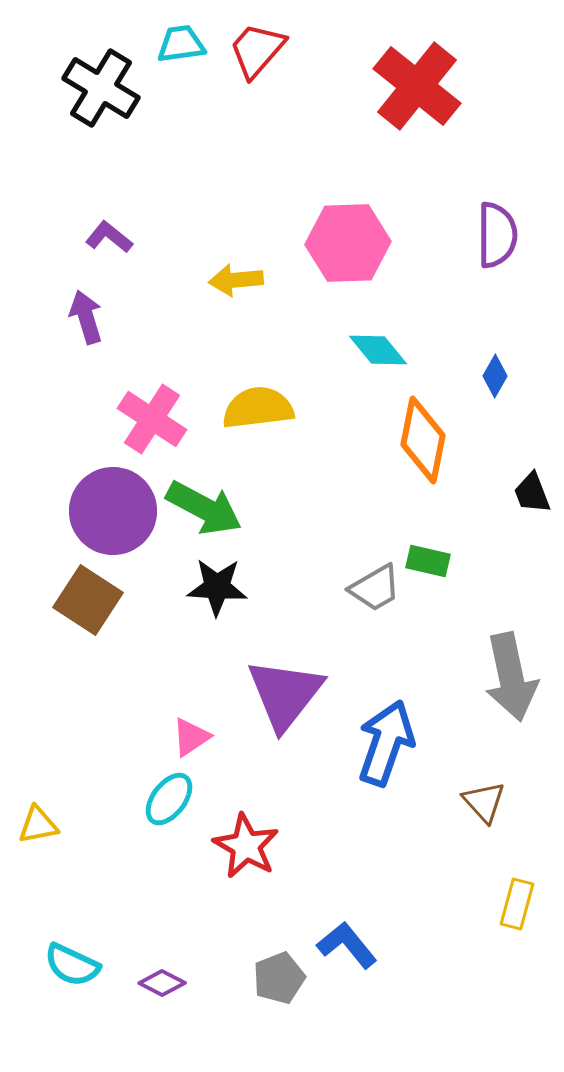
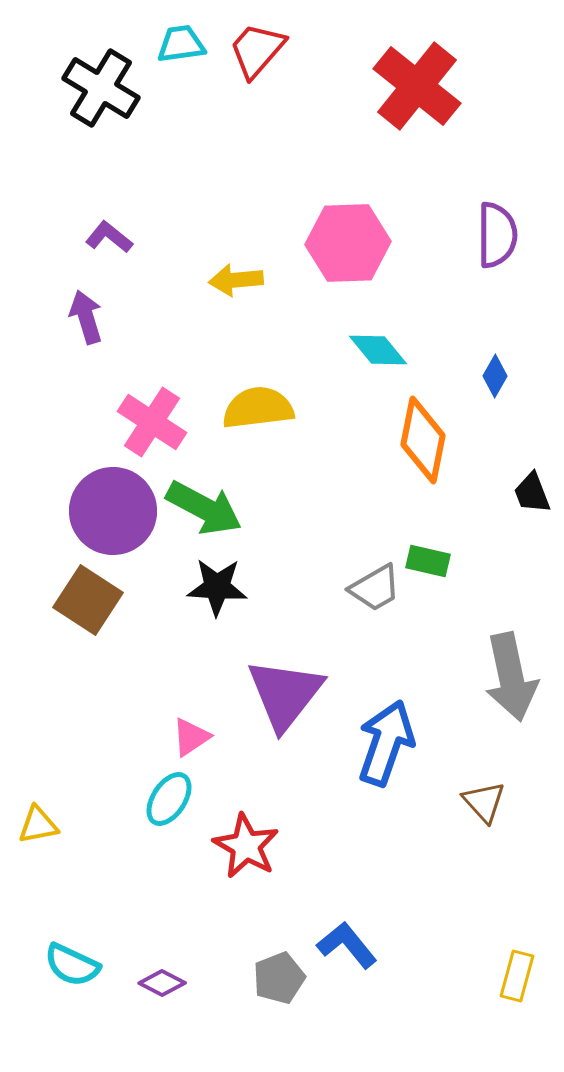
pink cross: moved 3 px down
cyan ellipse: rotated 4 degrees counterclockwise
yellow rectangle: moved 72 px down
